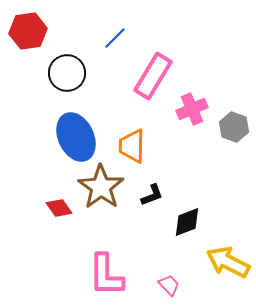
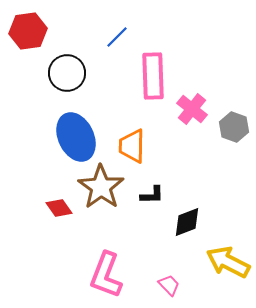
blue line: moved 2 px right, 1 px up
pink rectangle: rotated 33 degrees counterclockwise
pink cross: rotated 28 degrees counterclockwise
black L-shape: rotated 20 degrees clockwise
pink L-shape: rotated 21 degrees clockwise
